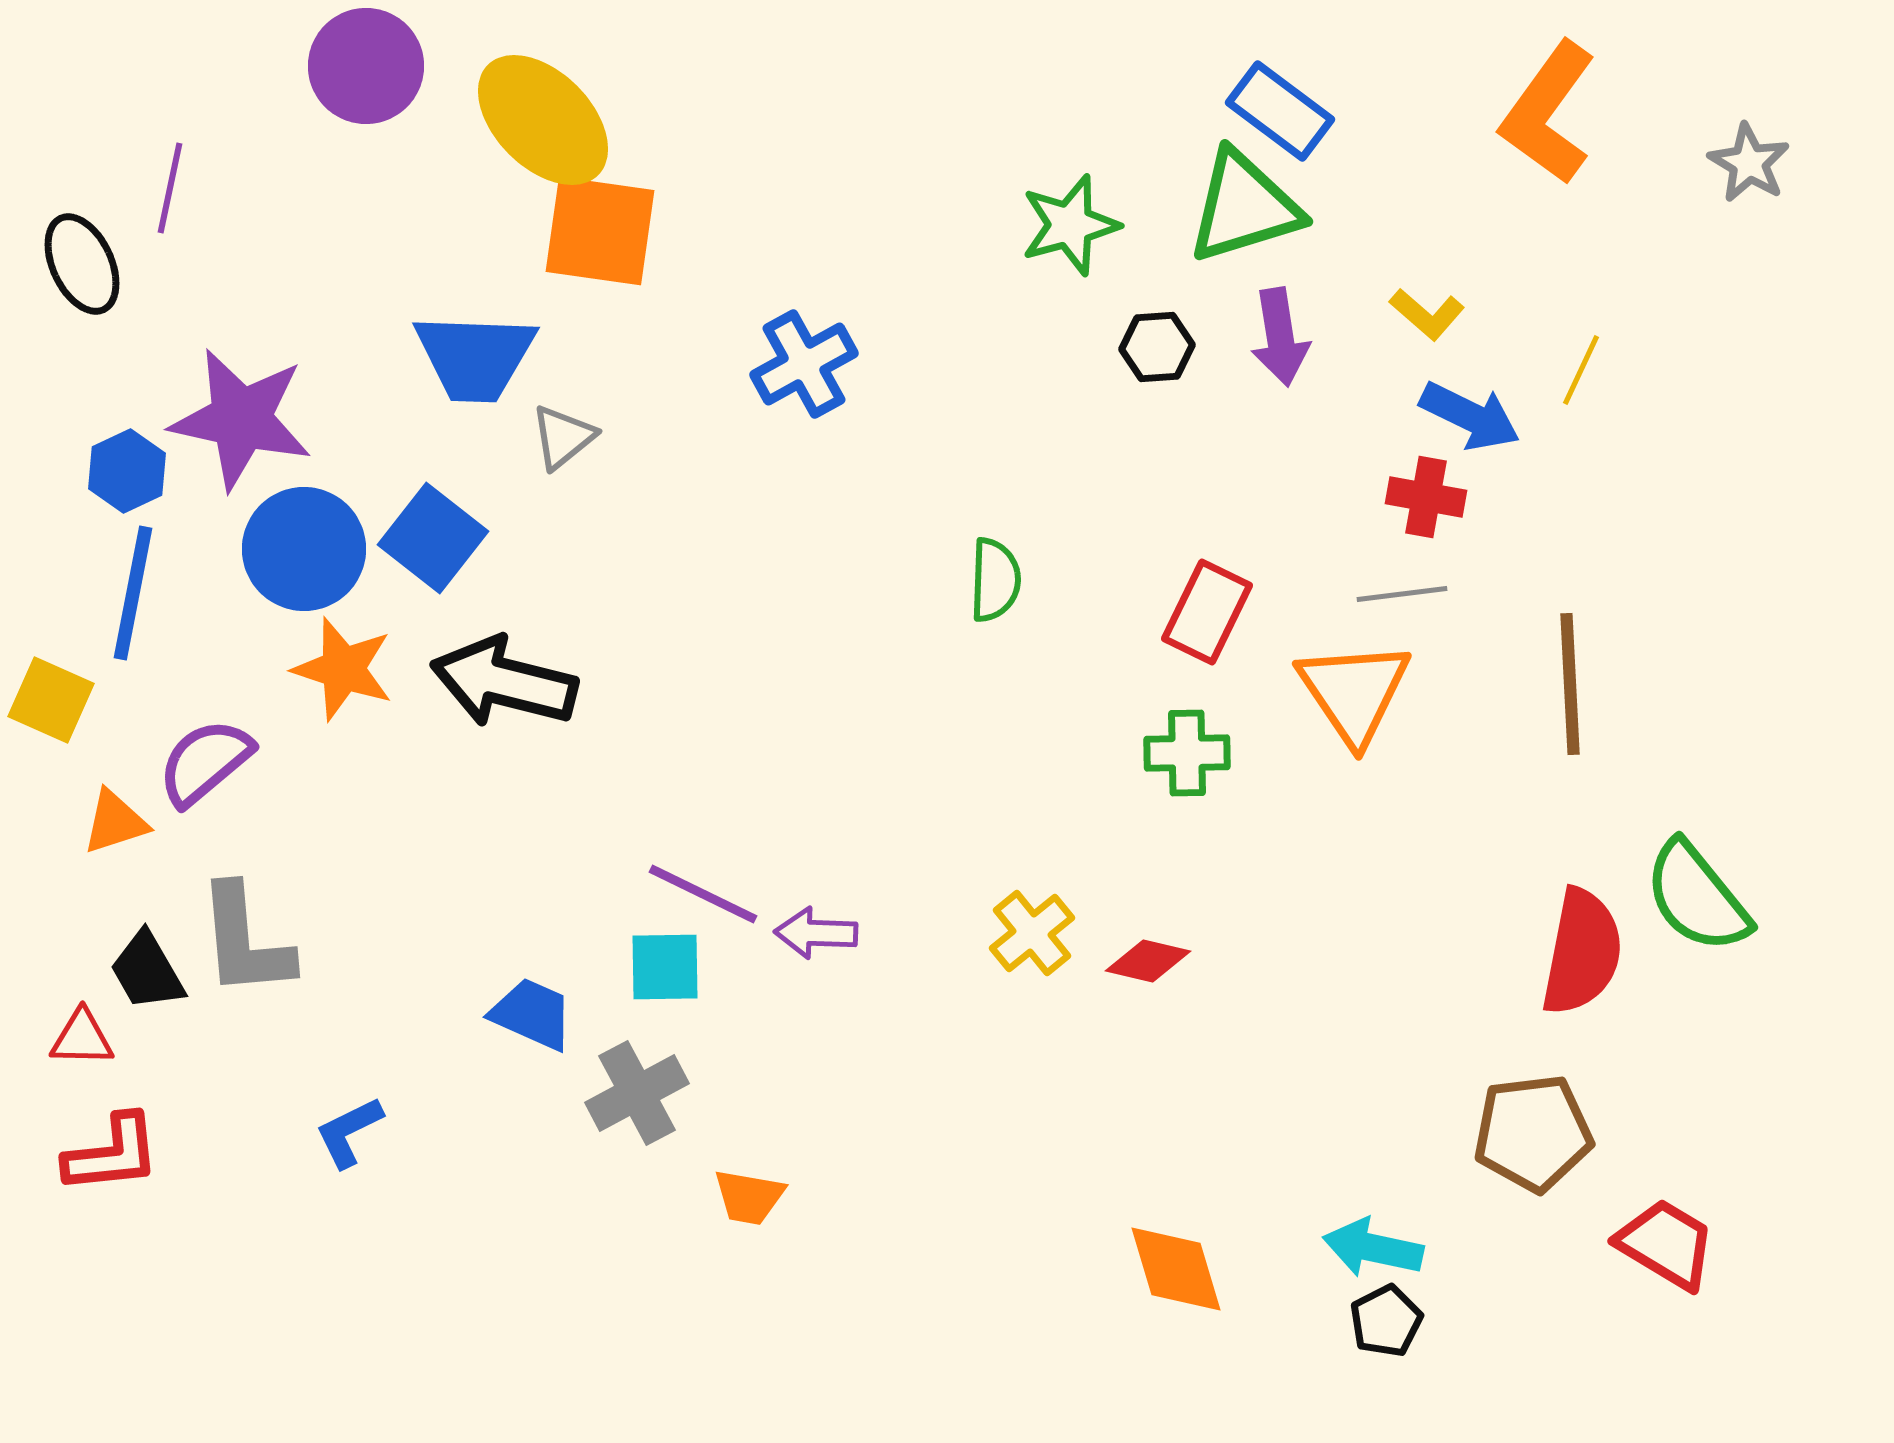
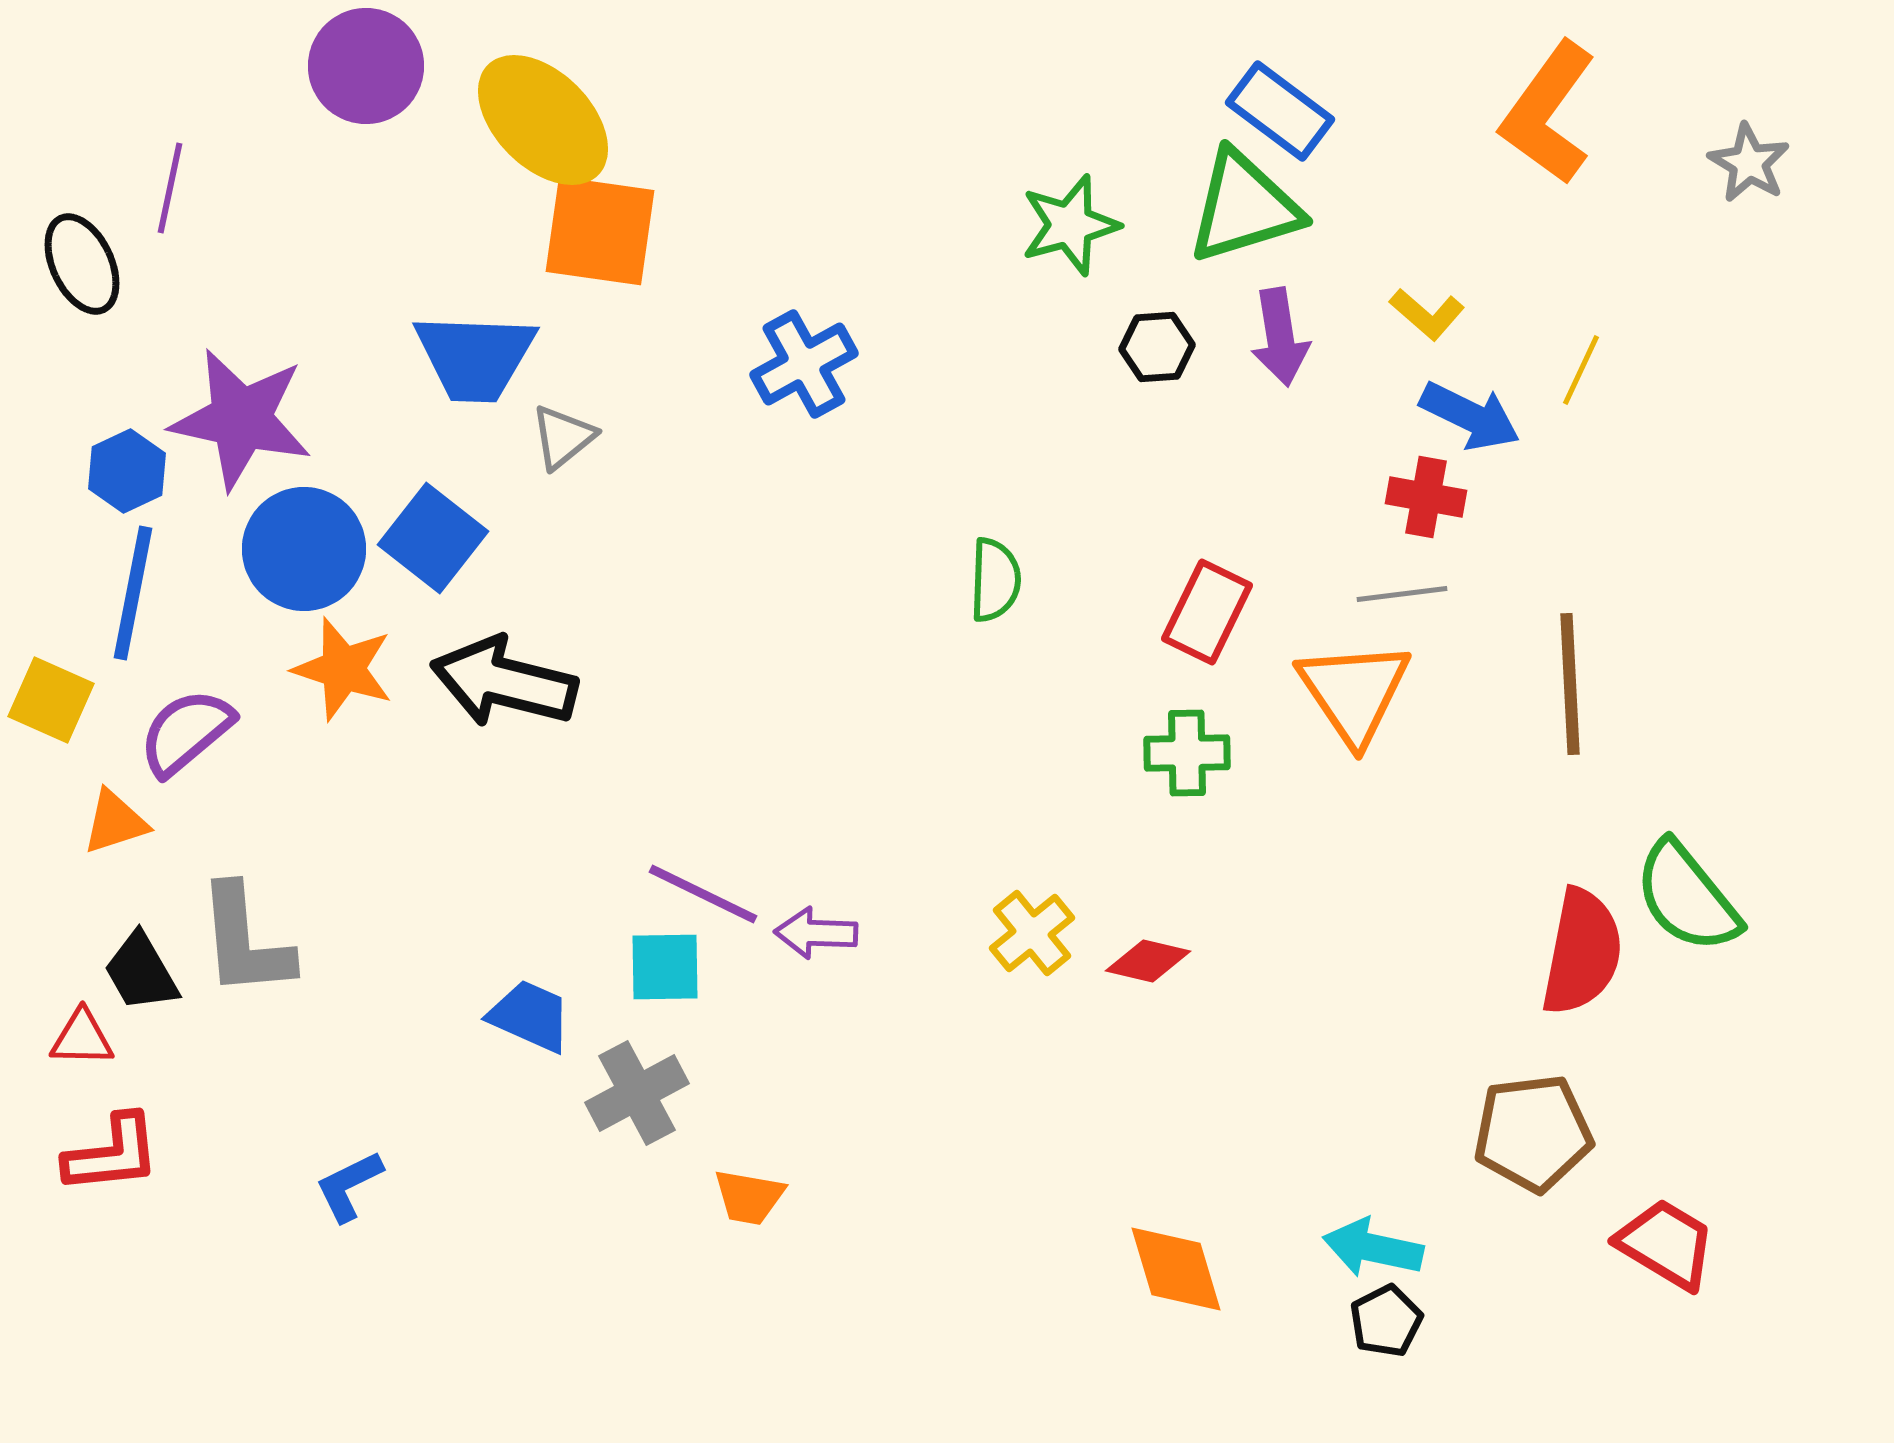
purple semicircle at (205, 762): moved 19 px left, 30 px up
green semicircle at (1697, 897): moved 10 px left
black trapezoid at (147, 971): moved 6 px left, 1 px down
blue trapezoid at (532, 1014): moved 2 px left, 2 px down
blue L-shape at (349, 1132): moved 54 px down
